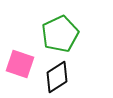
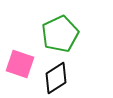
black diamond: moved 1 px left, 1 px down
